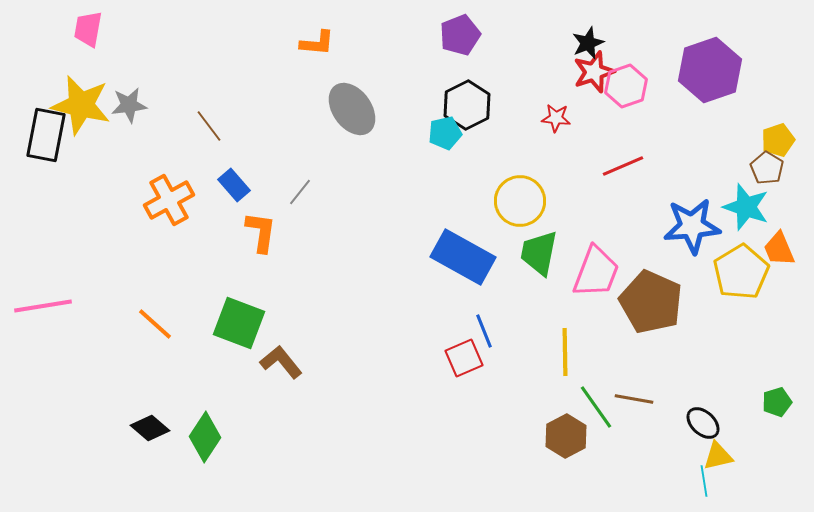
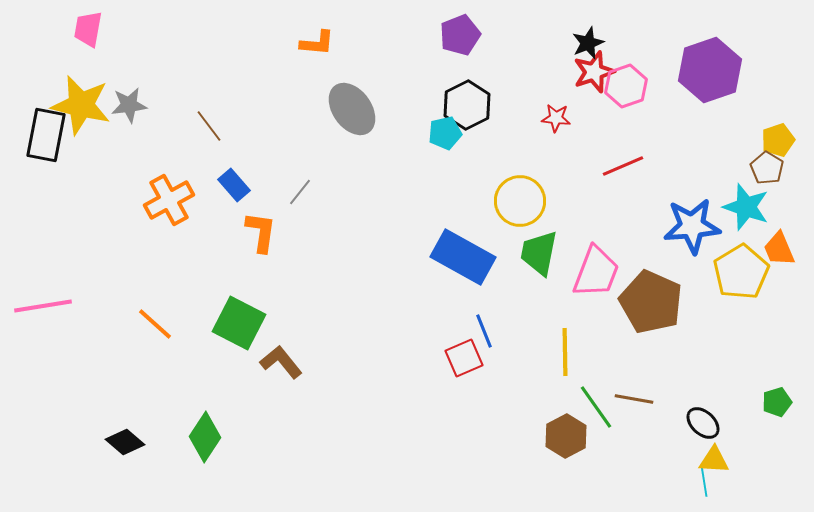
green square at (239, 323): rotated 6 degrees clockwise
black diamond at (150, 428): moved 25 px left, 14 px down
yellow triangle at (718, 456): moved 4 px left, 4 px down; rotated 16 degrees clockwise
